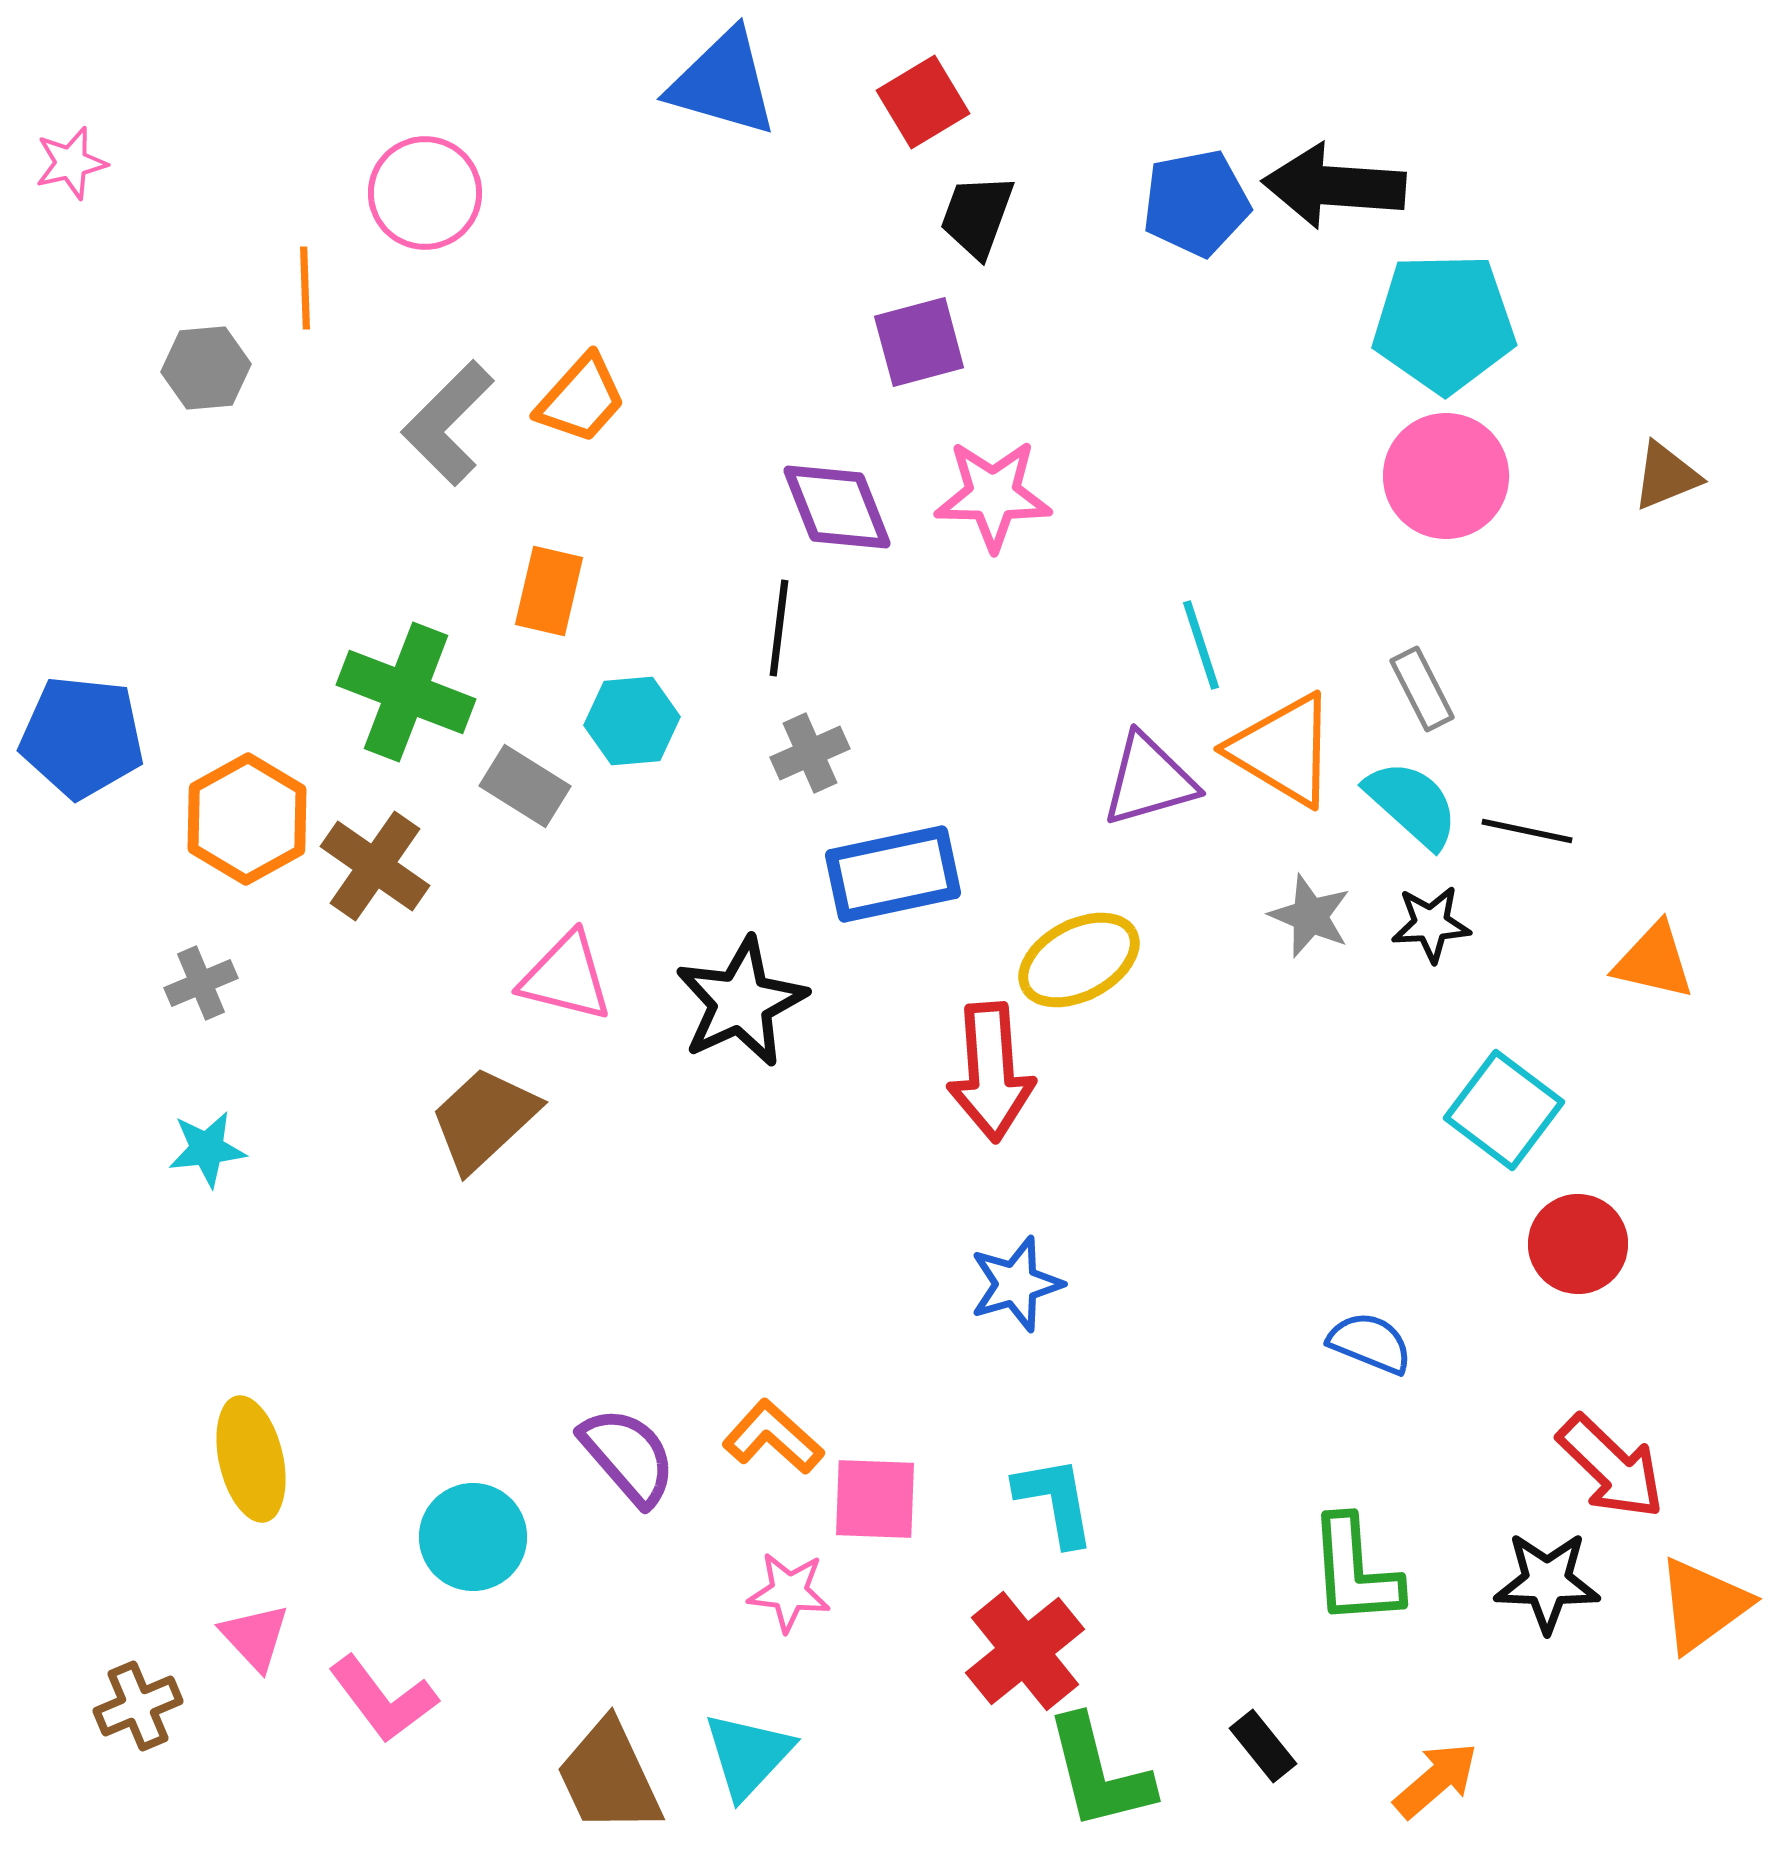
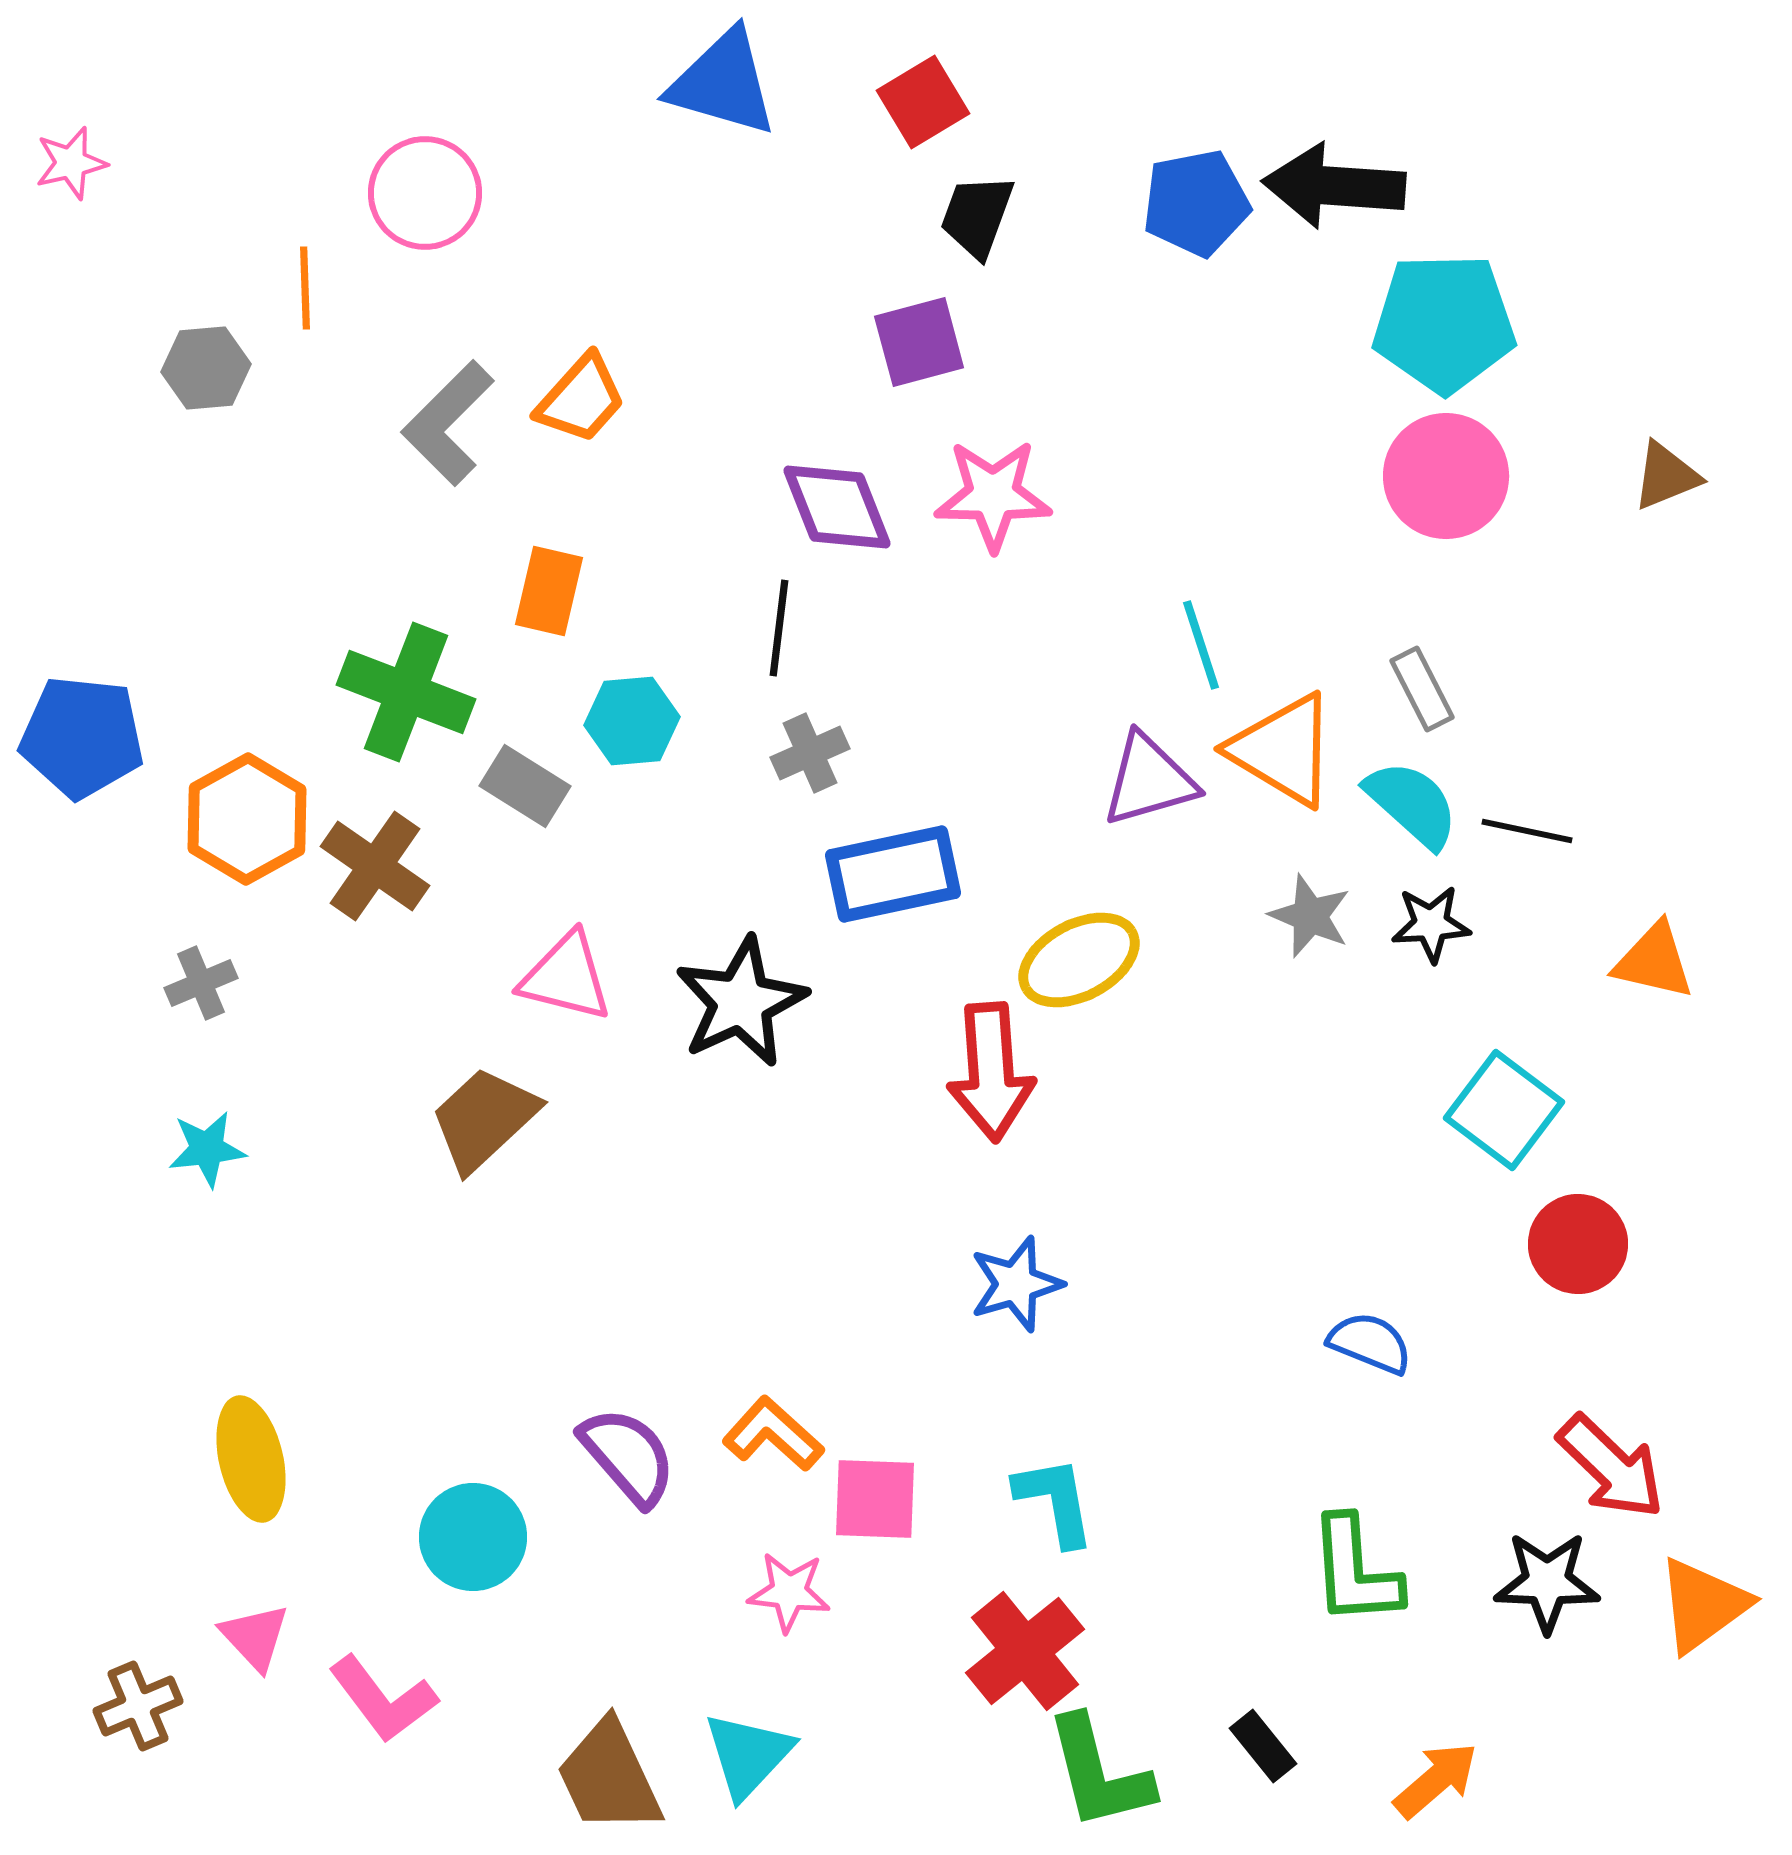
orange L-shape at (773, 1437): moved 3 px up
